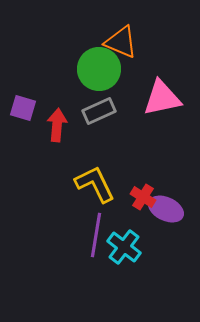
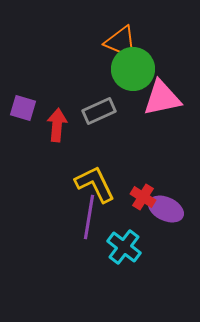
green circle: moved 34 px right
purple line: moved 7 px left, 18 px up
